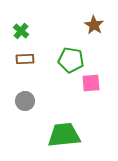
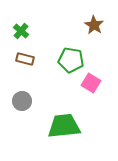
brown rectangle: rotated 18 degrees clockwise
pink square: rotated 36 degrees clockwise
gray circle: moved 3 px left
green trapezoid: moved 9 px up
